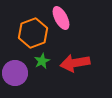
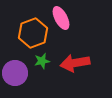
green star: rotated 14 degrees clockwise
